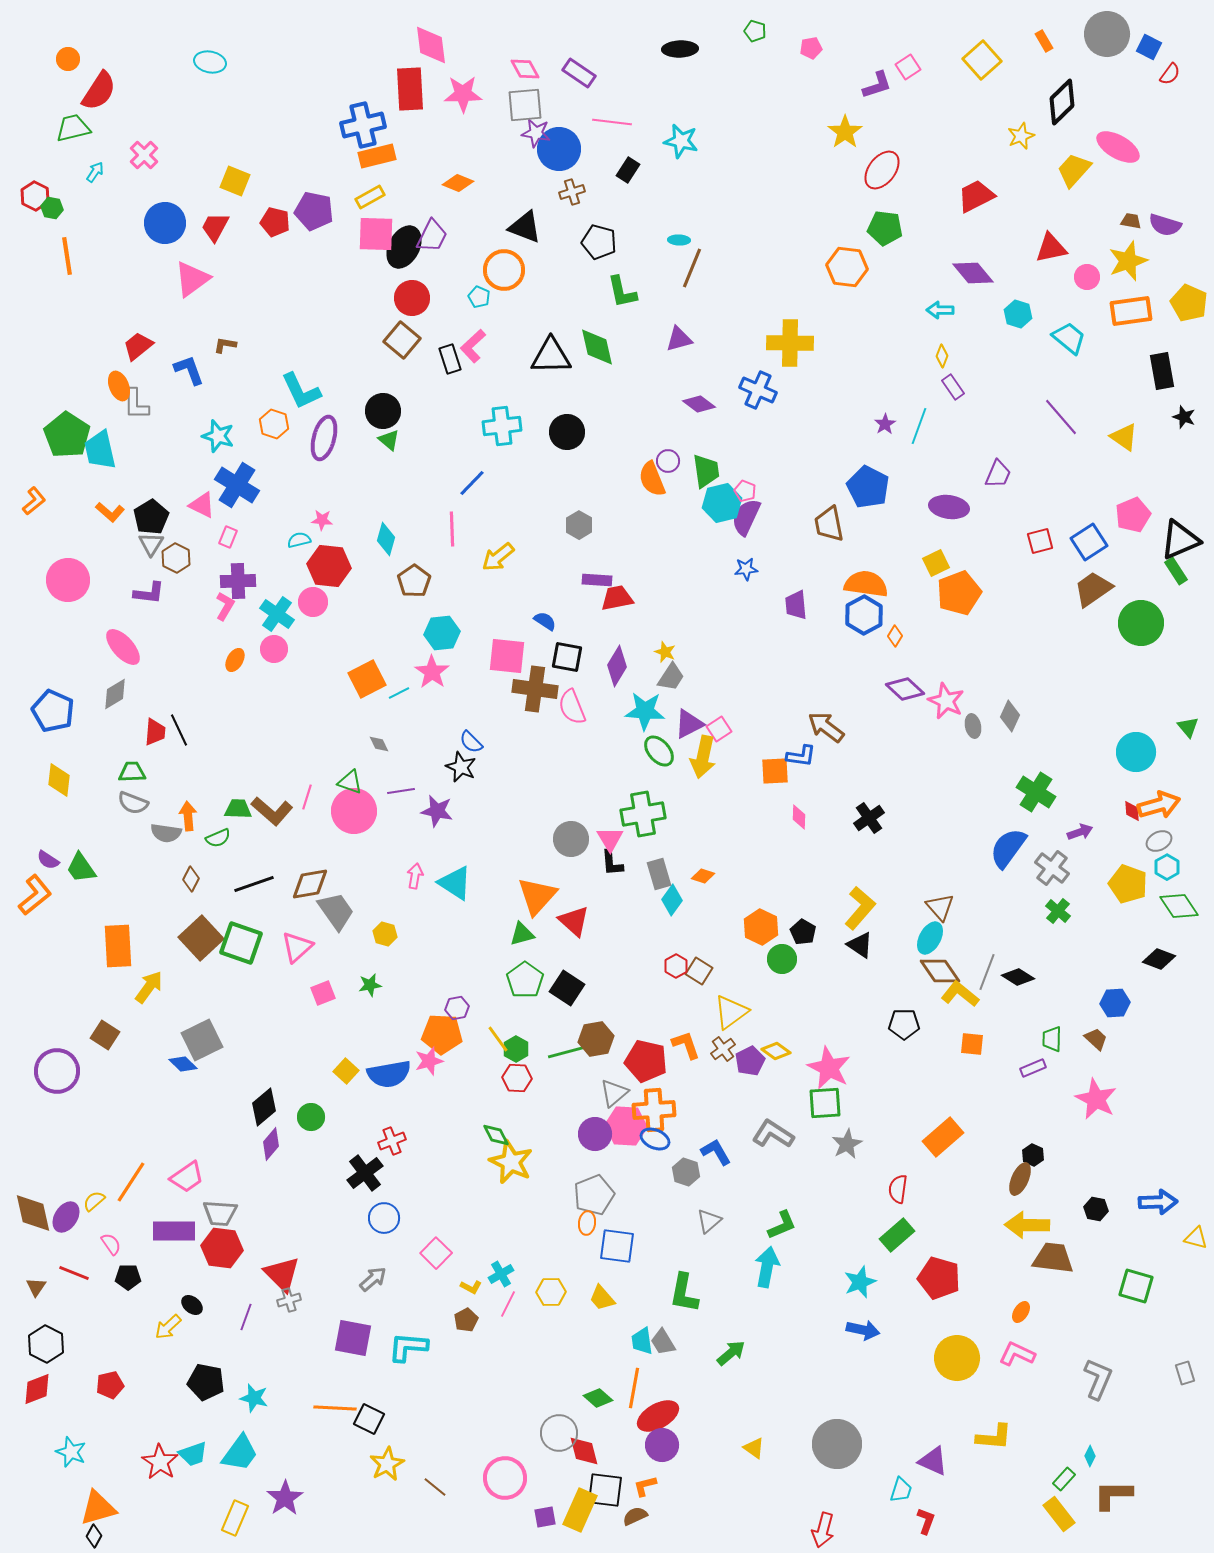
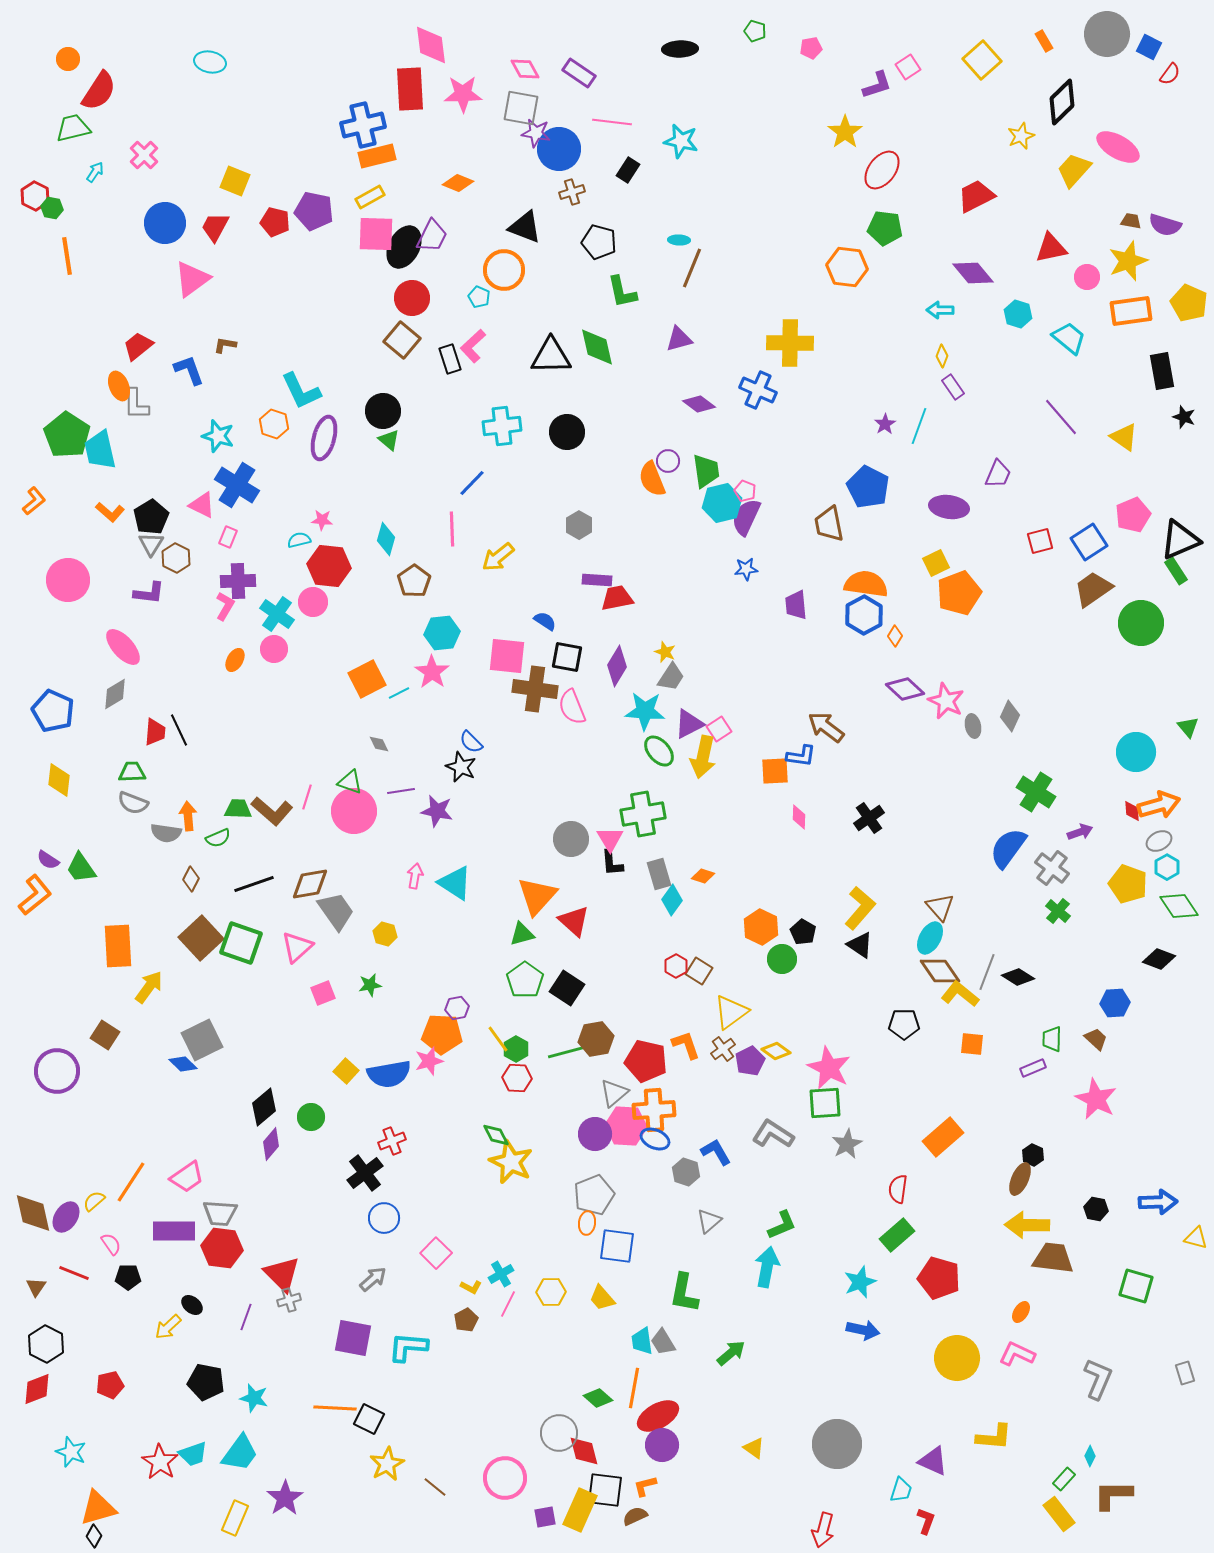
gray square at (525, 105): moved 4 px left, 3 px down; rotated 15 degrees clockwise
